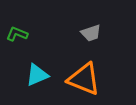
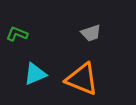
cyan triangle: moved 2 px left, 1 px up
orange triangle: moved 2 px left
